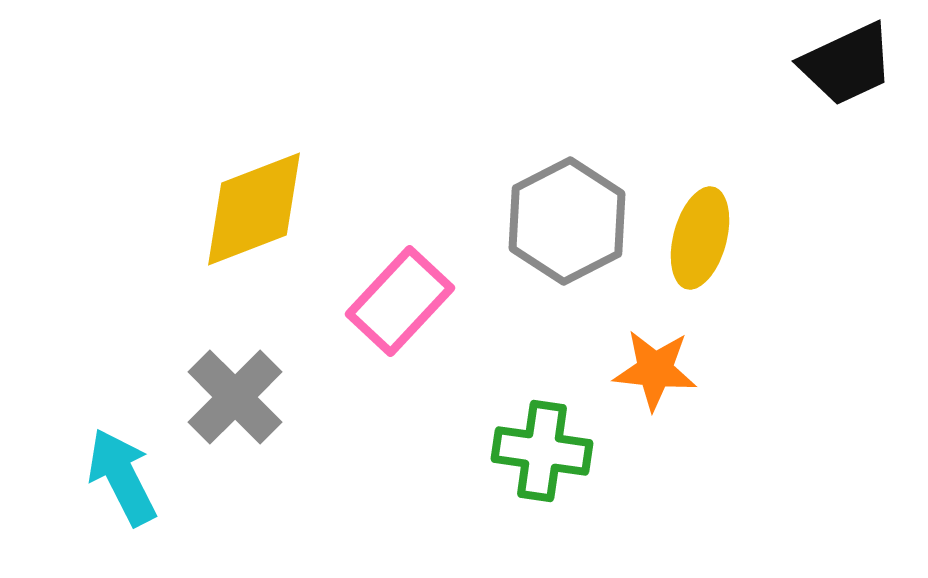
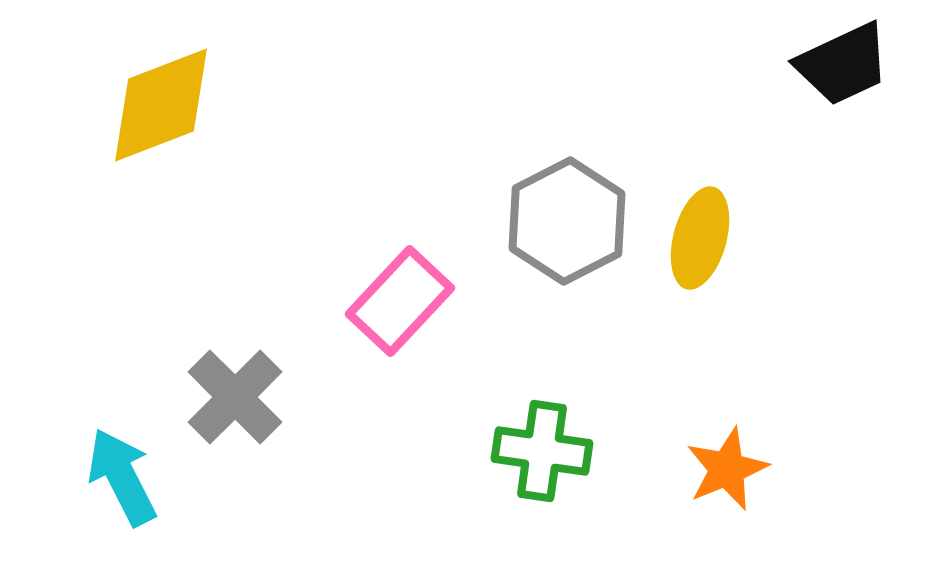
black trapezoid: moved 4 px left
yellow diamond: moved 93 px left, 104 px up
orange star: moved 72 px right, 99 px down; rotated 28 degrees counterclockwise
